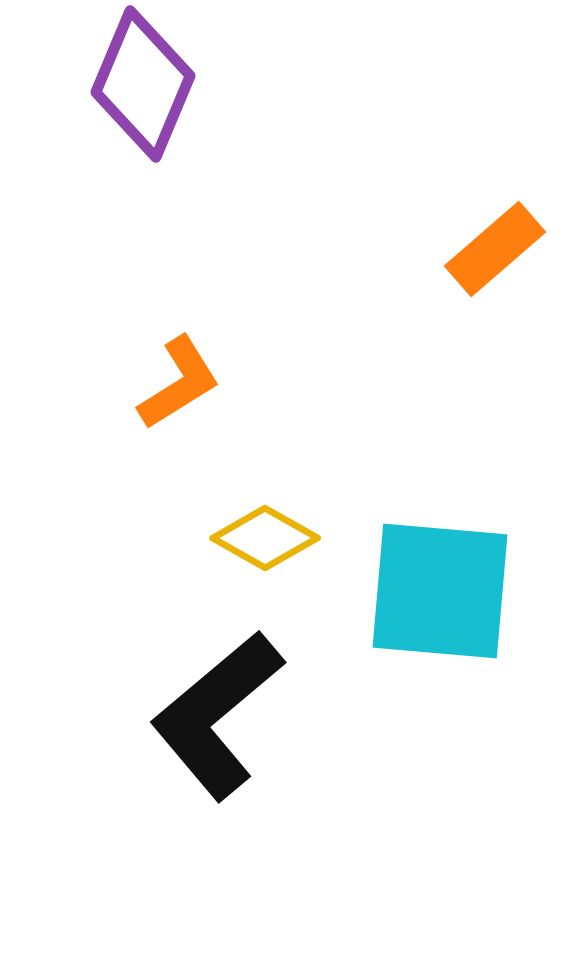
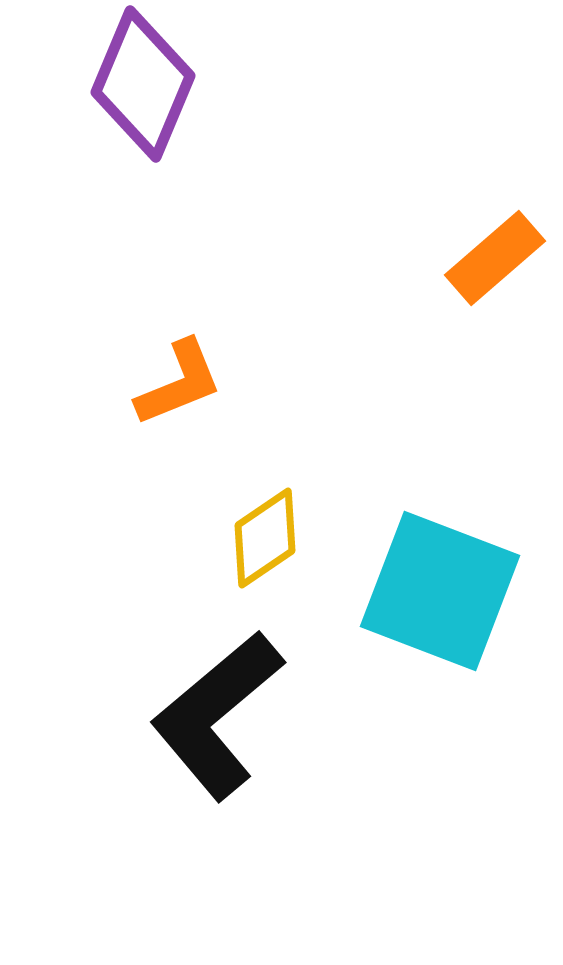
orange rectangle: moved 9 px down
orange L-shape: rotated 10 degrees clockwise
yellow diamond: rotated 64 degrees counterclockwise
cyan square: rotated 16 degrees clockwise
